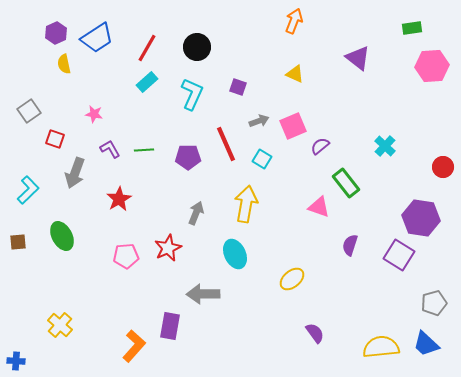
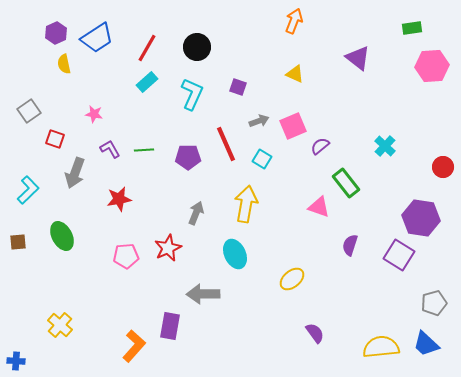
red star at (119, 199): rotated 20 degrees clockwise
